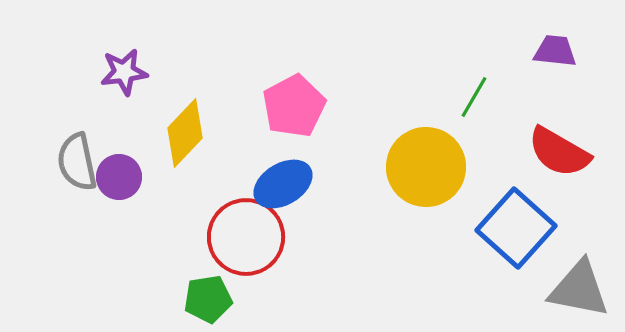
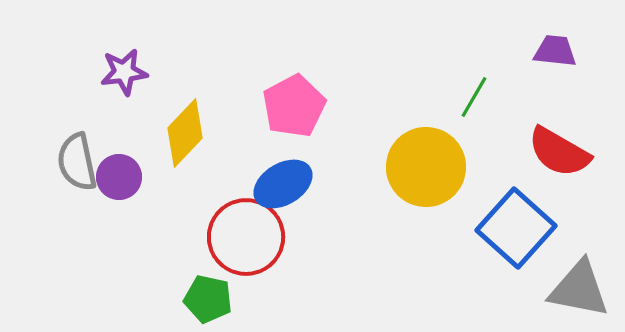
green pentagon: rotated 21 degrees clockwise
